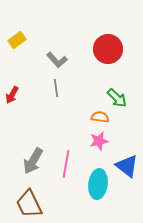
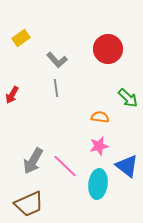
yellow rectangle: moved 4 px right, 2 px up
green arrow: moved 11 px right
pink star: moved 5 px down
pink line: moved 1 px left, 2 px down; rotated 56 degrees counterclockwise
brown trapezoid: rotated 88 degrees counterclockwise
